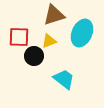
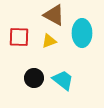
brown triangle: rotated 45 degrees clockwise
cyan ellipse: rotated 24 degrees counterclockwise
black circle: moved 22 px down
cyan trapezoid: moved 1 px left, 1 px down
